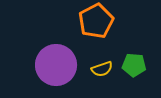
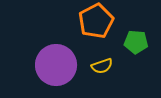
green pentagon: moved 2 px right, 23 px up
yellow semicircle: moved 3 px up
